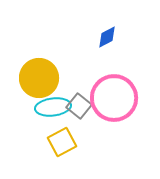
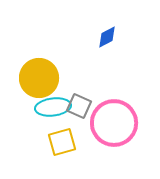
pink circle: moved 25 px down
gray square: rotated 15 degrees counterclockwise
yellow square: rotated 12 degrees clockwise
